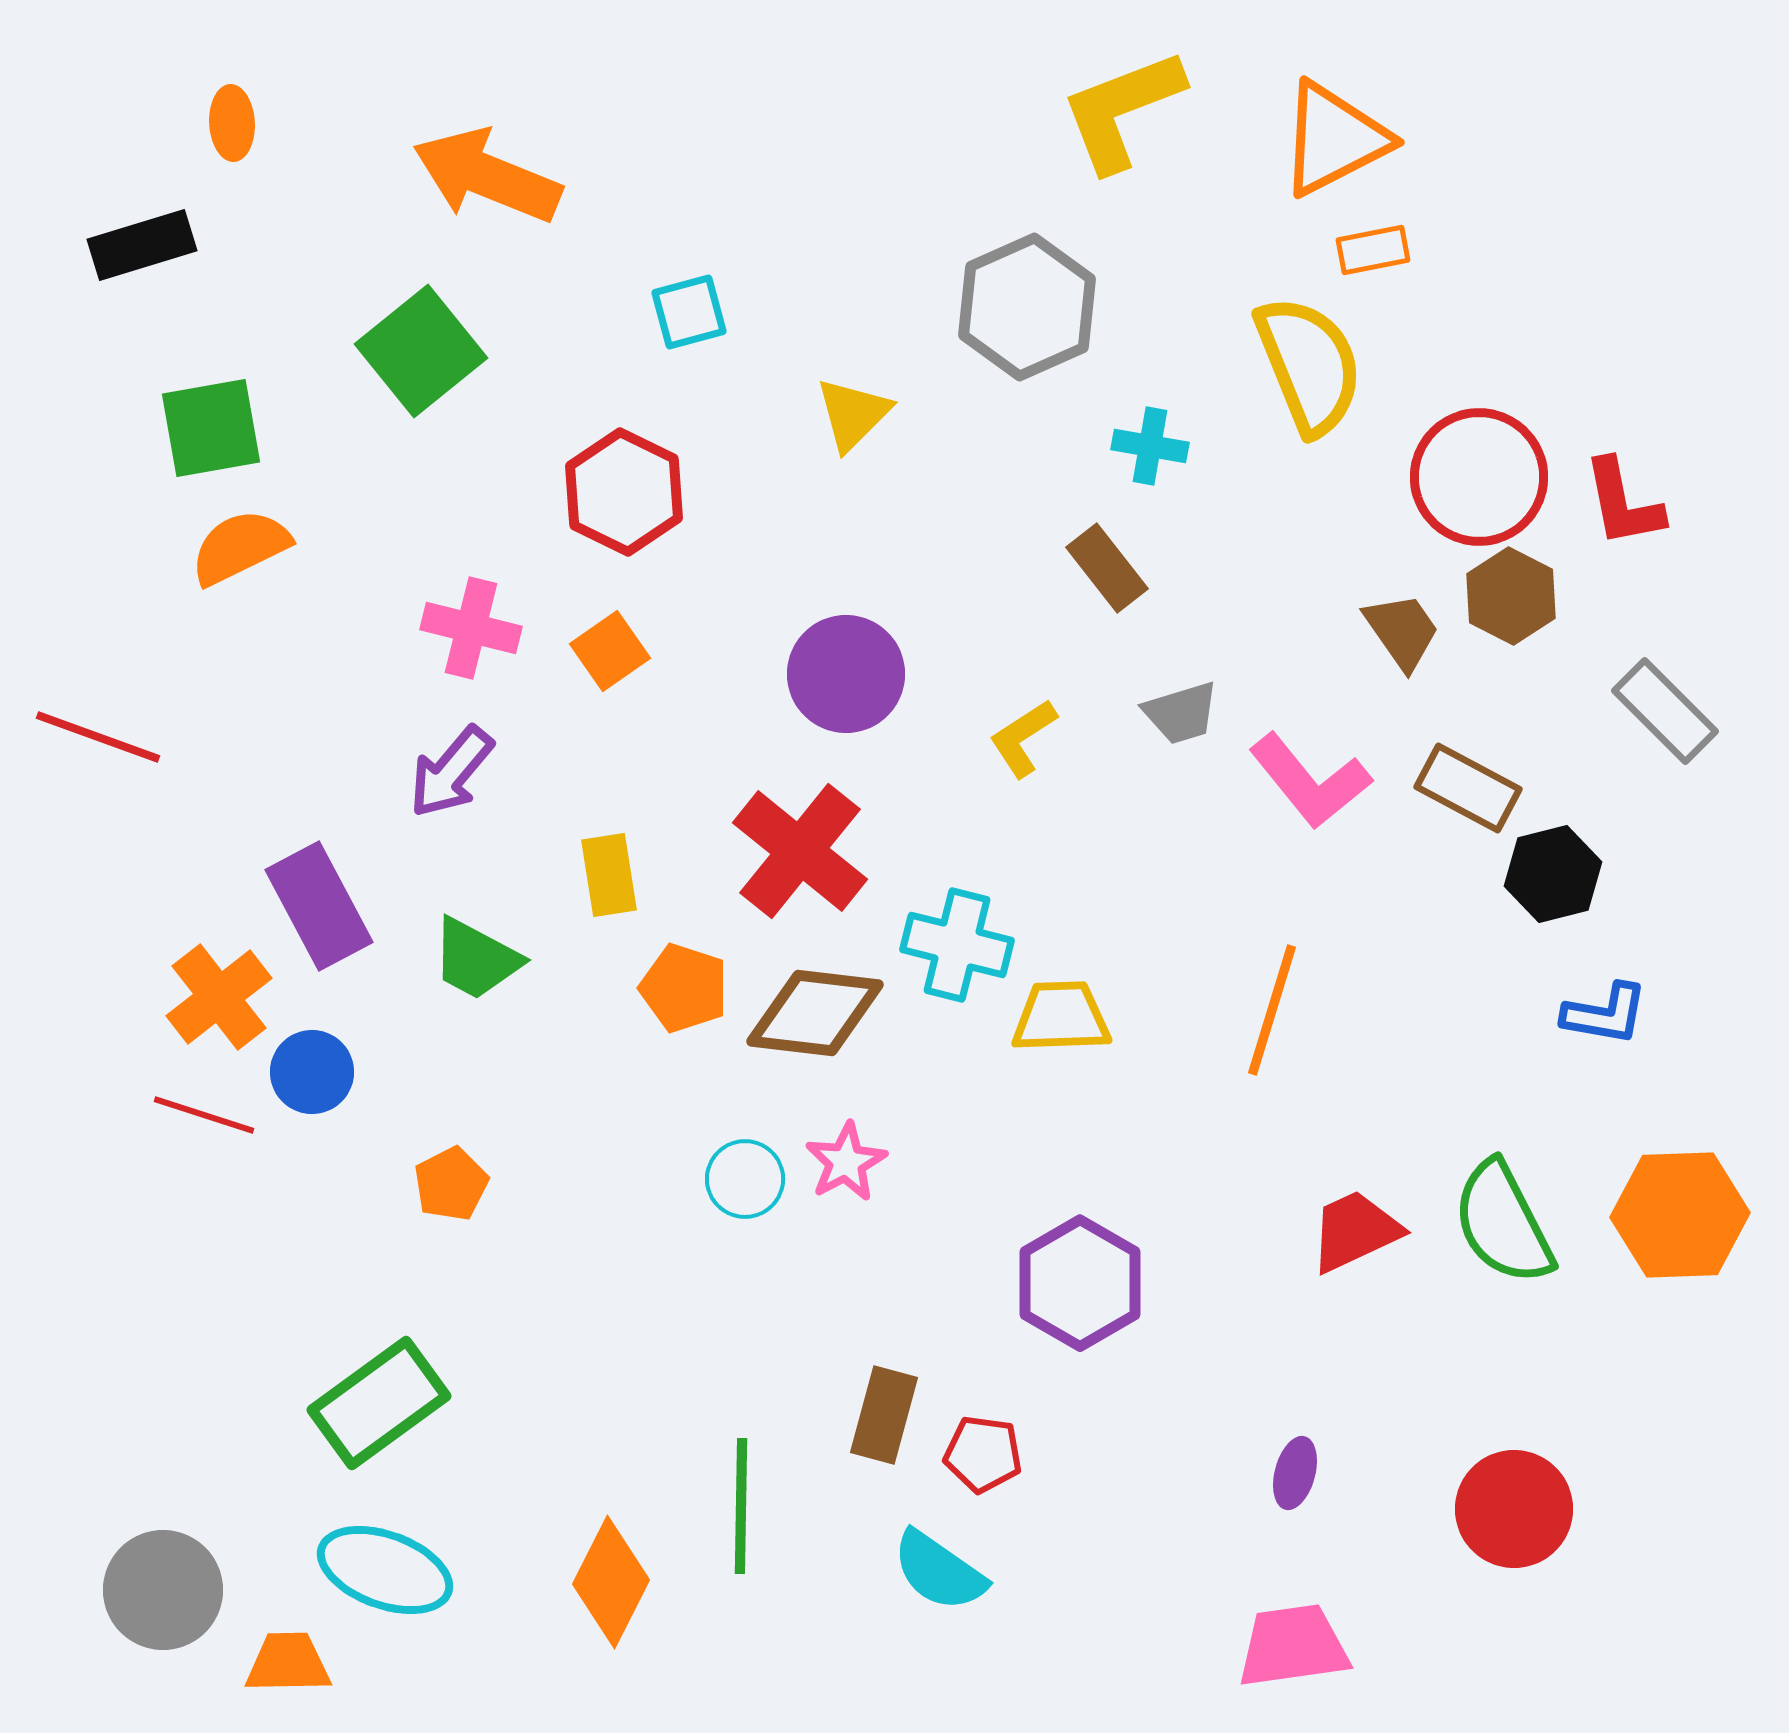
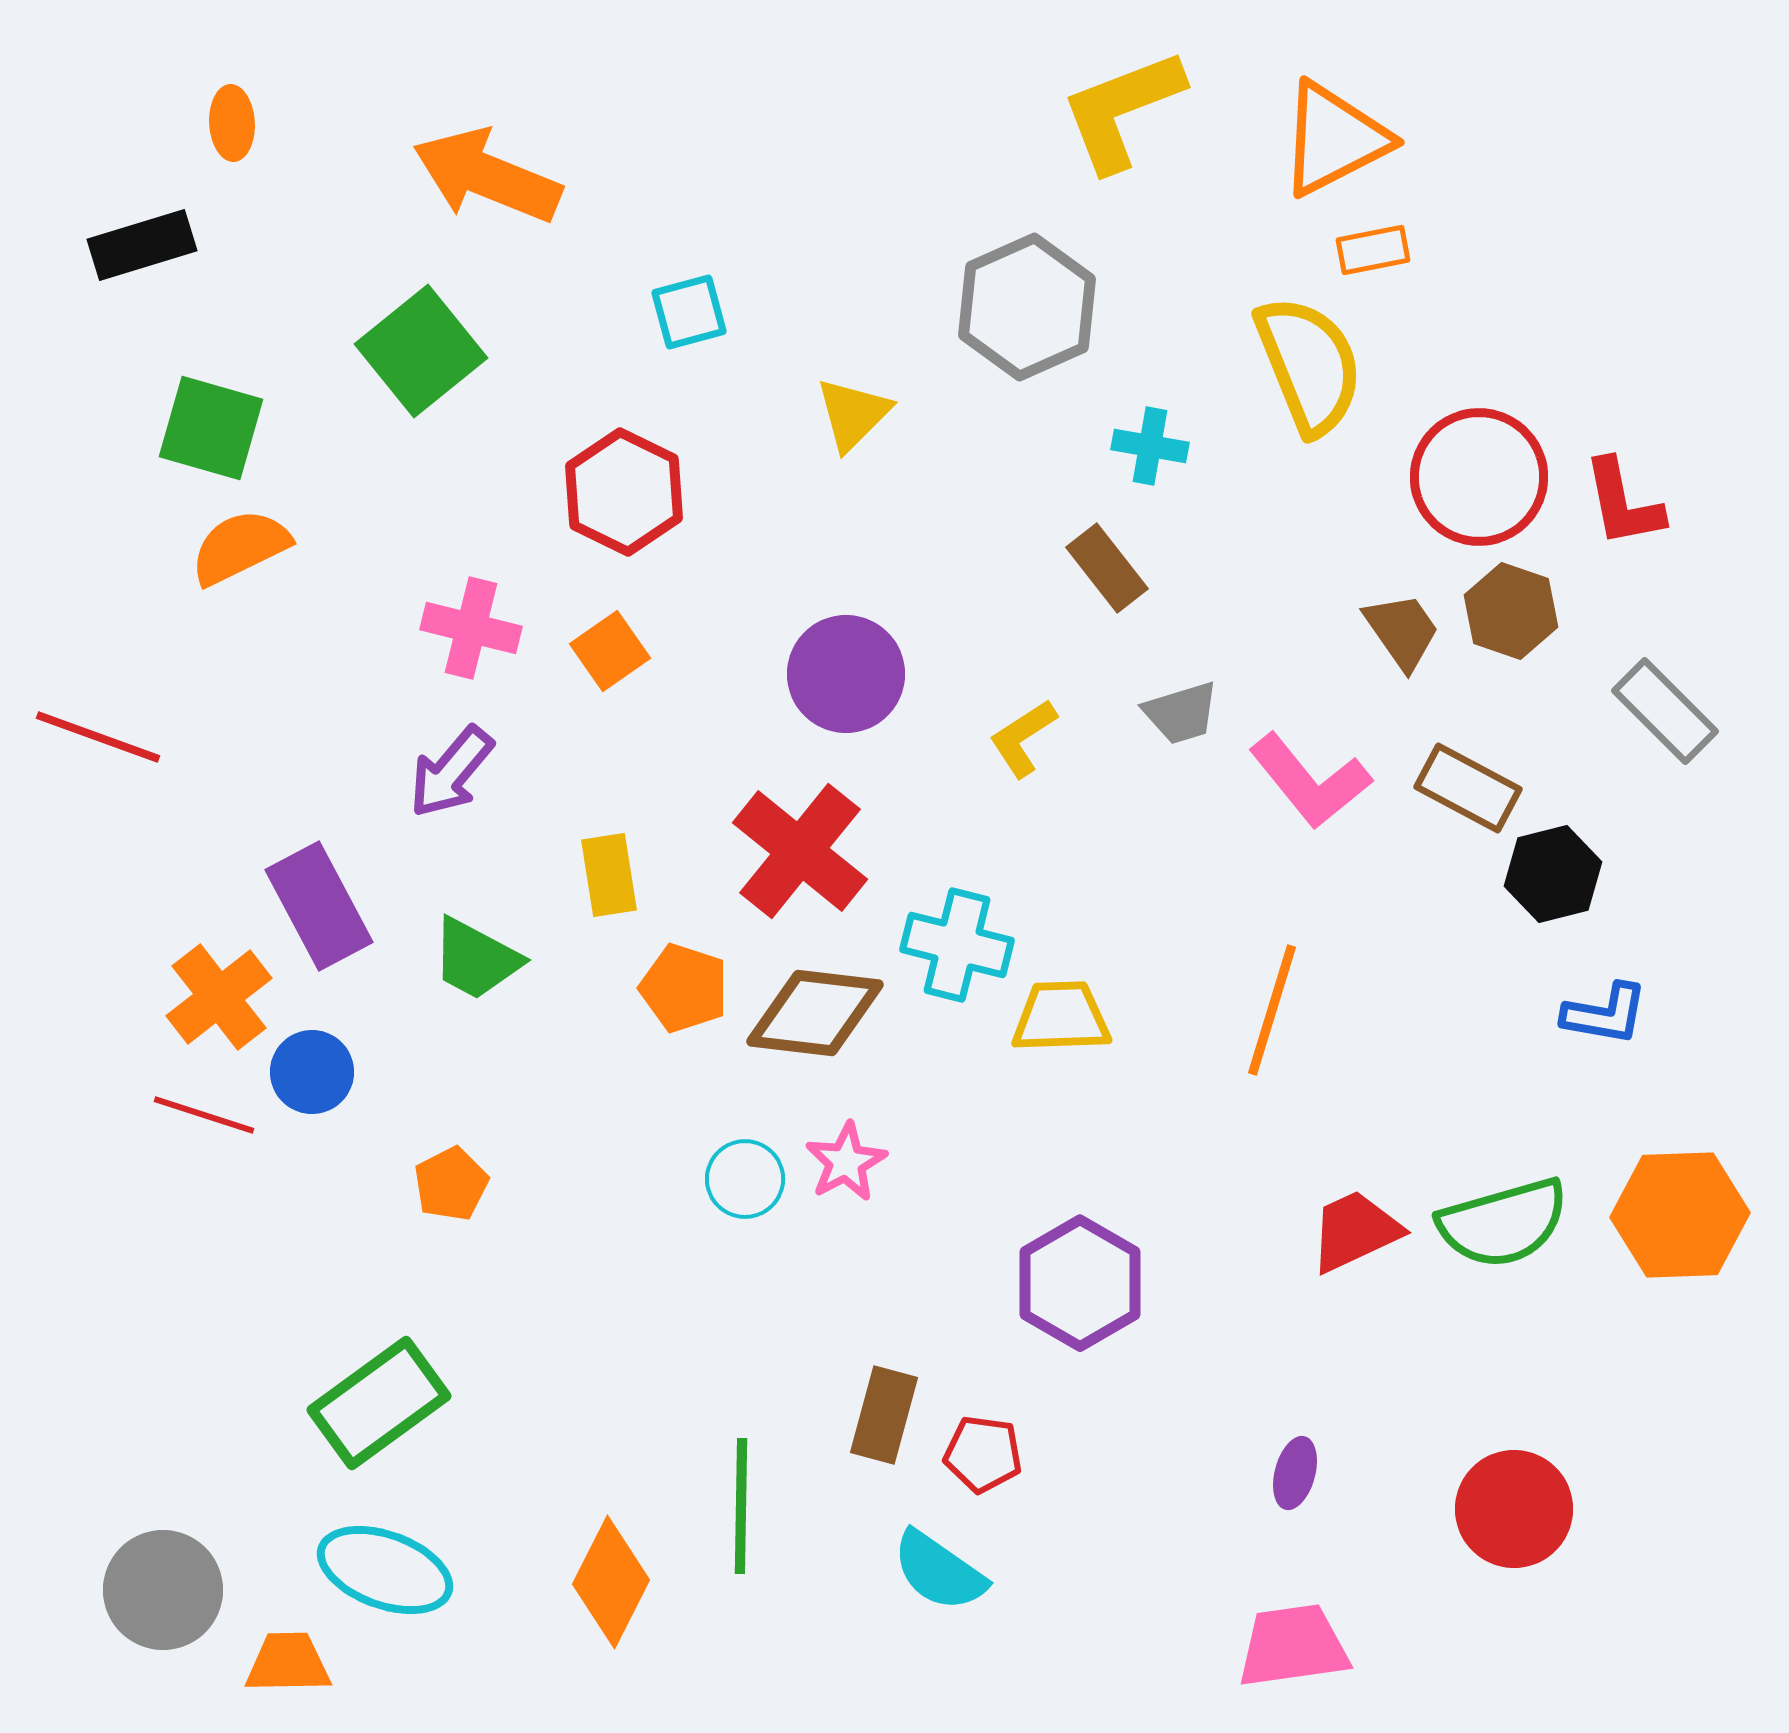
green square at (211, 428): rotated 26 degrees clockwise
brown hexagon at (1511, 596): moved 15 px down; rotated 8 degrees counterclockwise
green semicircle at (1503, 1223): rotated 79 degrees counterclockwise
